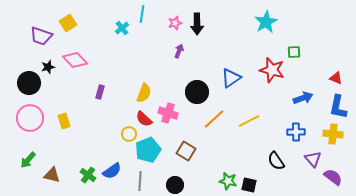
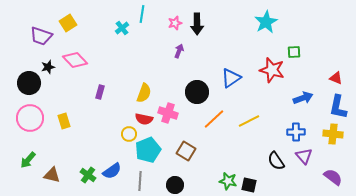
red semicircle at (144, 119): rotated 30 degrees counterclockwise
purple triangle at (313, 159): moved 9 px left, 3 px up
